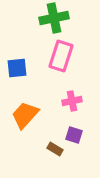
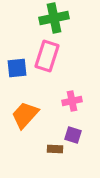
pink rectangle: moved 14 px left
purple square: moved 1 px left
brown rectangle: rotated 28 degrees counterclockwise
